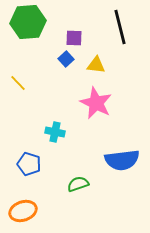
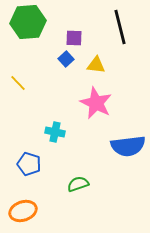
blue semicircle: moved 6 px right, 14 px up
